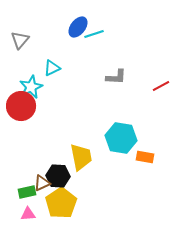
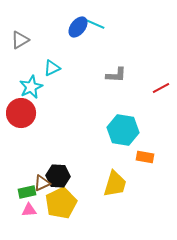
cyan line: moved 1 px right, 10 px up; rotated 42 degrees clockwise
gray triangle: rotated 18 degrees clockwise
gray L-shape: moved 2 px up
red line: moved 2 px down
red circle: moved 7 px down
cyan hexagon: moved 2 px right, 8 px up
yellow trapezoid: moved 34 px right, 27 px down; rotated 28 degrees clockwise
yellow pentagon: rotated 8 degrees clockwise
pink triangle: moved 1 px right, 4 px up
